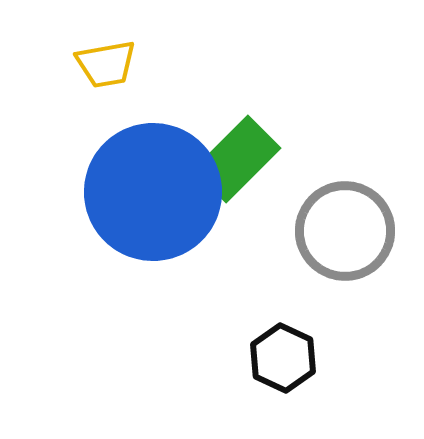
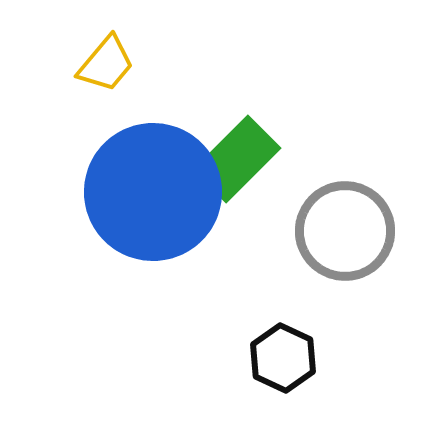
yellow trapezoid: rotated 40 degrees counterclockwise
